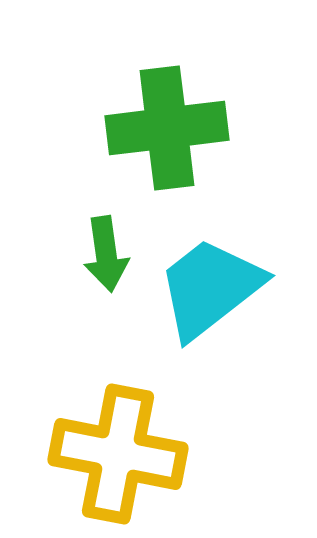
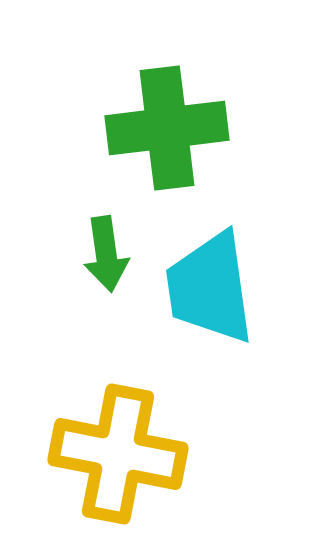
cyan trapezoid: rotated 60 degrees counterclockwise
